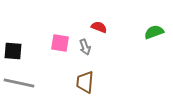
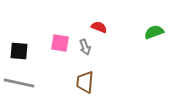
black square: moved 6 px right
